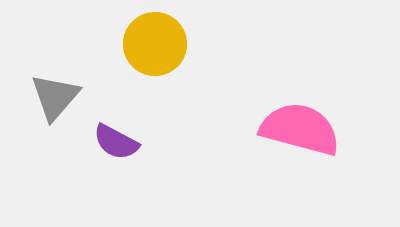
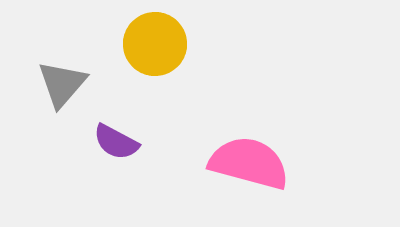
gray triangle: moved 7 px right, 13 px up
pink semicircle: moved 51 px left, 34 px down
